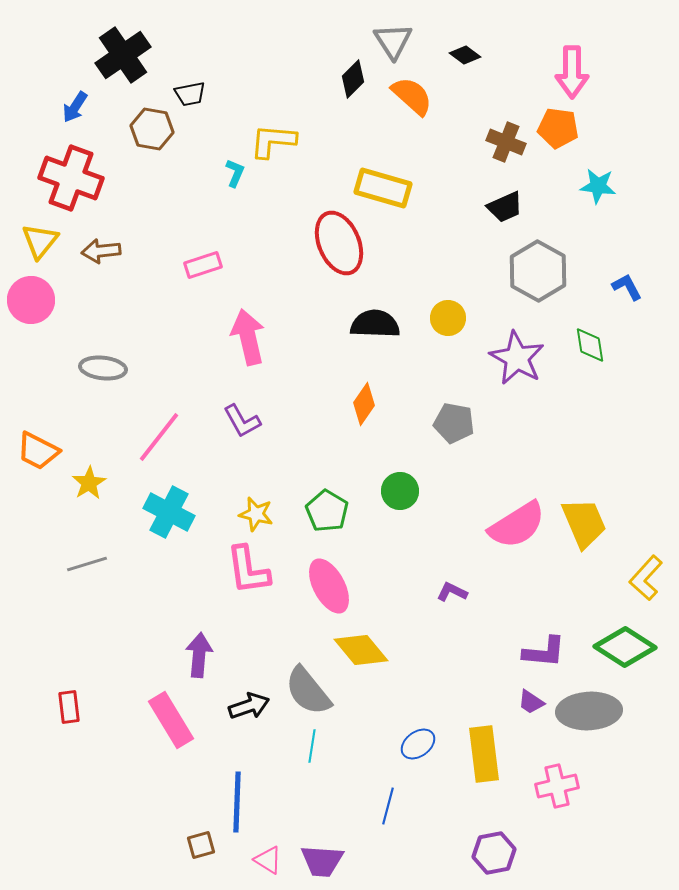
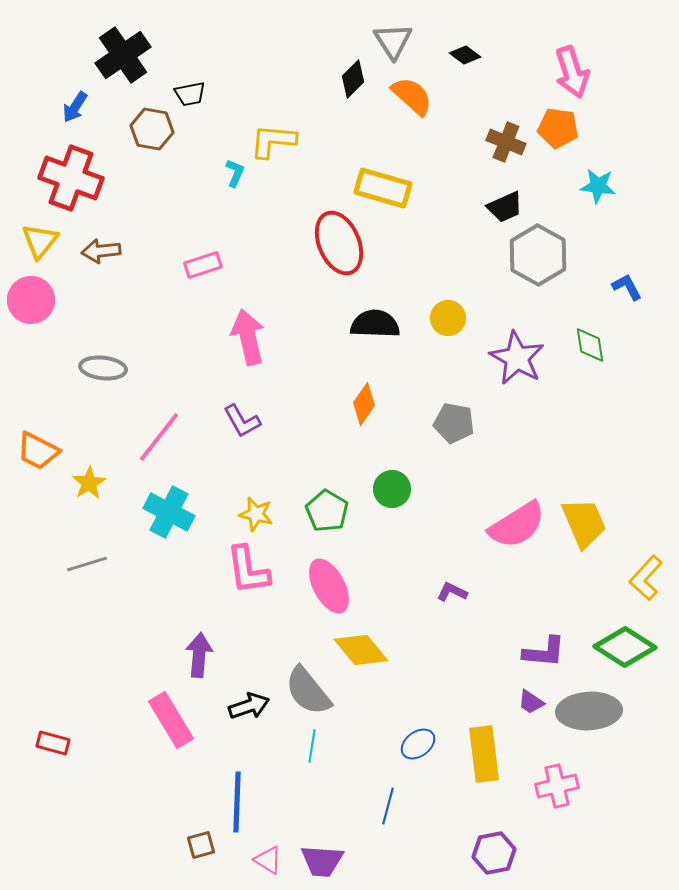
pink arrow at (572, 72): rotated 18 degrees counterclockwise
gray hexagon at (538, 271): moved 16 px up
green circle at (400, 491): moved 8 px left, 2 px up
red rectangle at (69, 707): moved 16 px left, 36 px down; rotated 68 degrees counterclockwise
